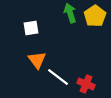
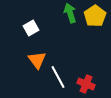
white square: rotated 21 degrees counterclockwise
white line: rotated 25 degrees clockwise
